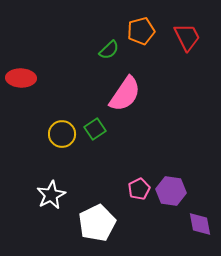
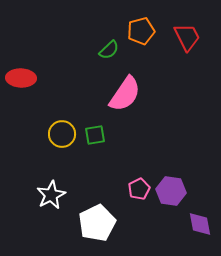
green square: moved 6 px down; rotated 25 degrees clockwise
